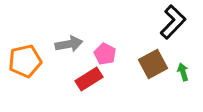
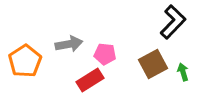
pink pentagon: rotated 20 degrees counterclockwise
orange pentagon: rotated 20 degrees counterclockwise
red rectangle: moved 1 px right, 1 px down
